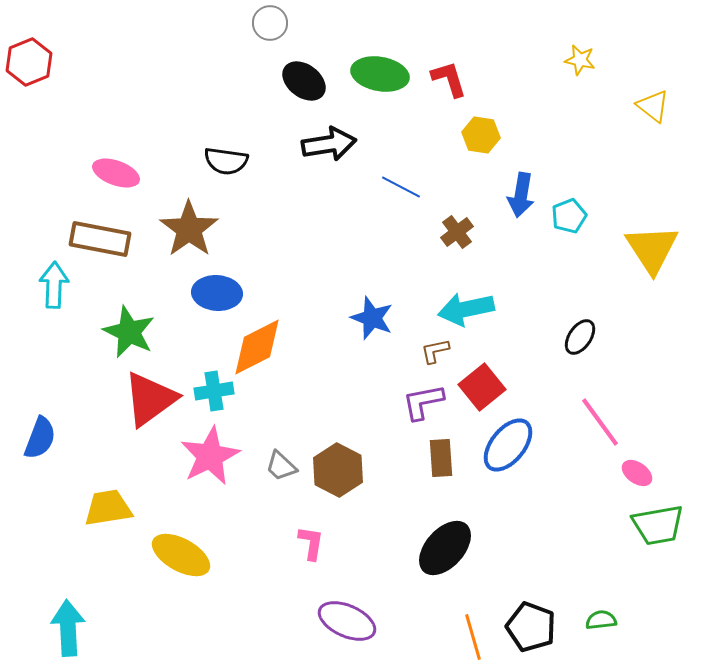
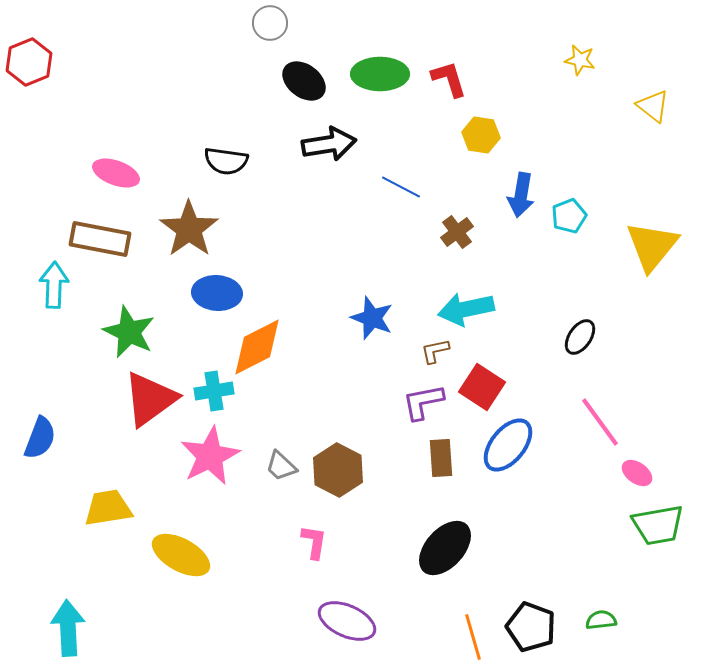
green ellipse at (380, 74): rotated 10 degrees counterclockwise
yellow triangle at (652, 249): moved 3 px up; rotated 12 degrees clockwise
red square at (482, 387): rotated 18 degrees counterclockwise
pink L-shape at (311, 543): moved 3 px right, 1 px up
